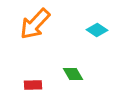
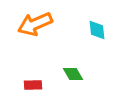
orange arrow: rotated 24 degrees clockwise
cyan diamond: rotated 50 degrees clockwise
